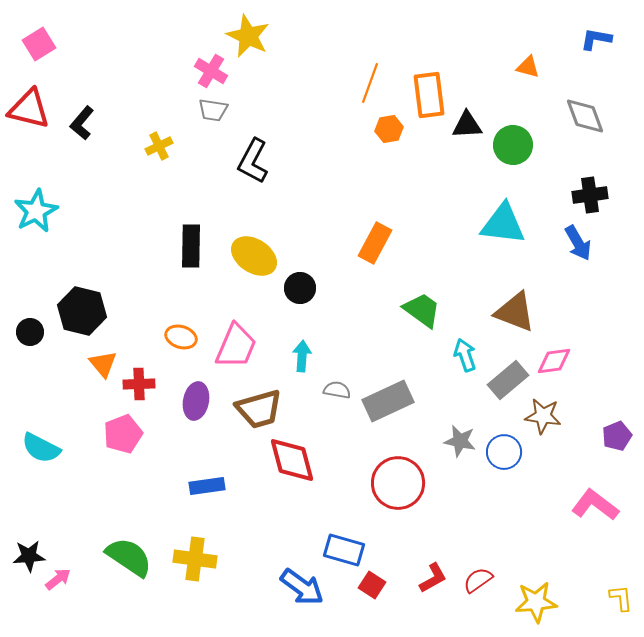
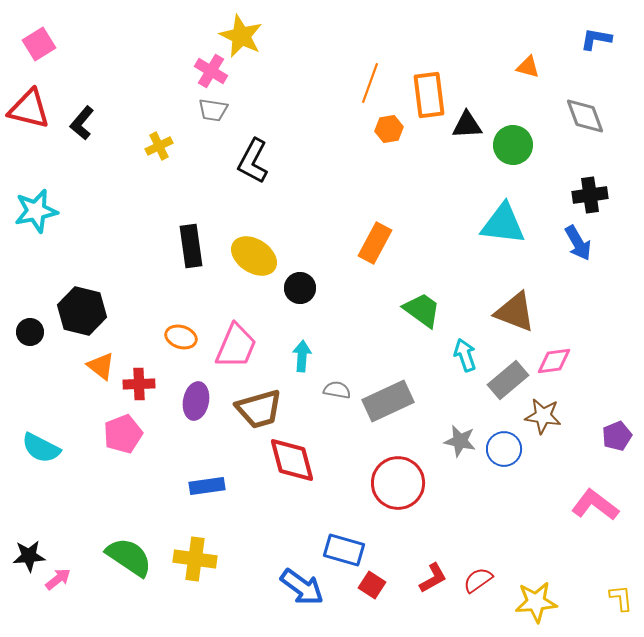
yellow star at (248, 36): moved 7 px left
cyan star at (36, 211): rotated 15 degrees clockwise
black rectangle at (191, 246): rotated 9 degrees counterclockwise
orange triangle at (103, 364): moved 2 px left, 2 px down; rotated 12 degrees counterclockwise
blue circle at (504, 452): moved 3 px up
